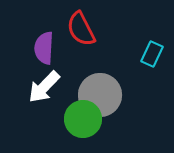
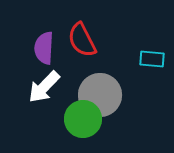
red semicircle: moved 1 px right, 11 px down
cyan rectangle: moved 5 px down; rotated 70 degrees clockwise
